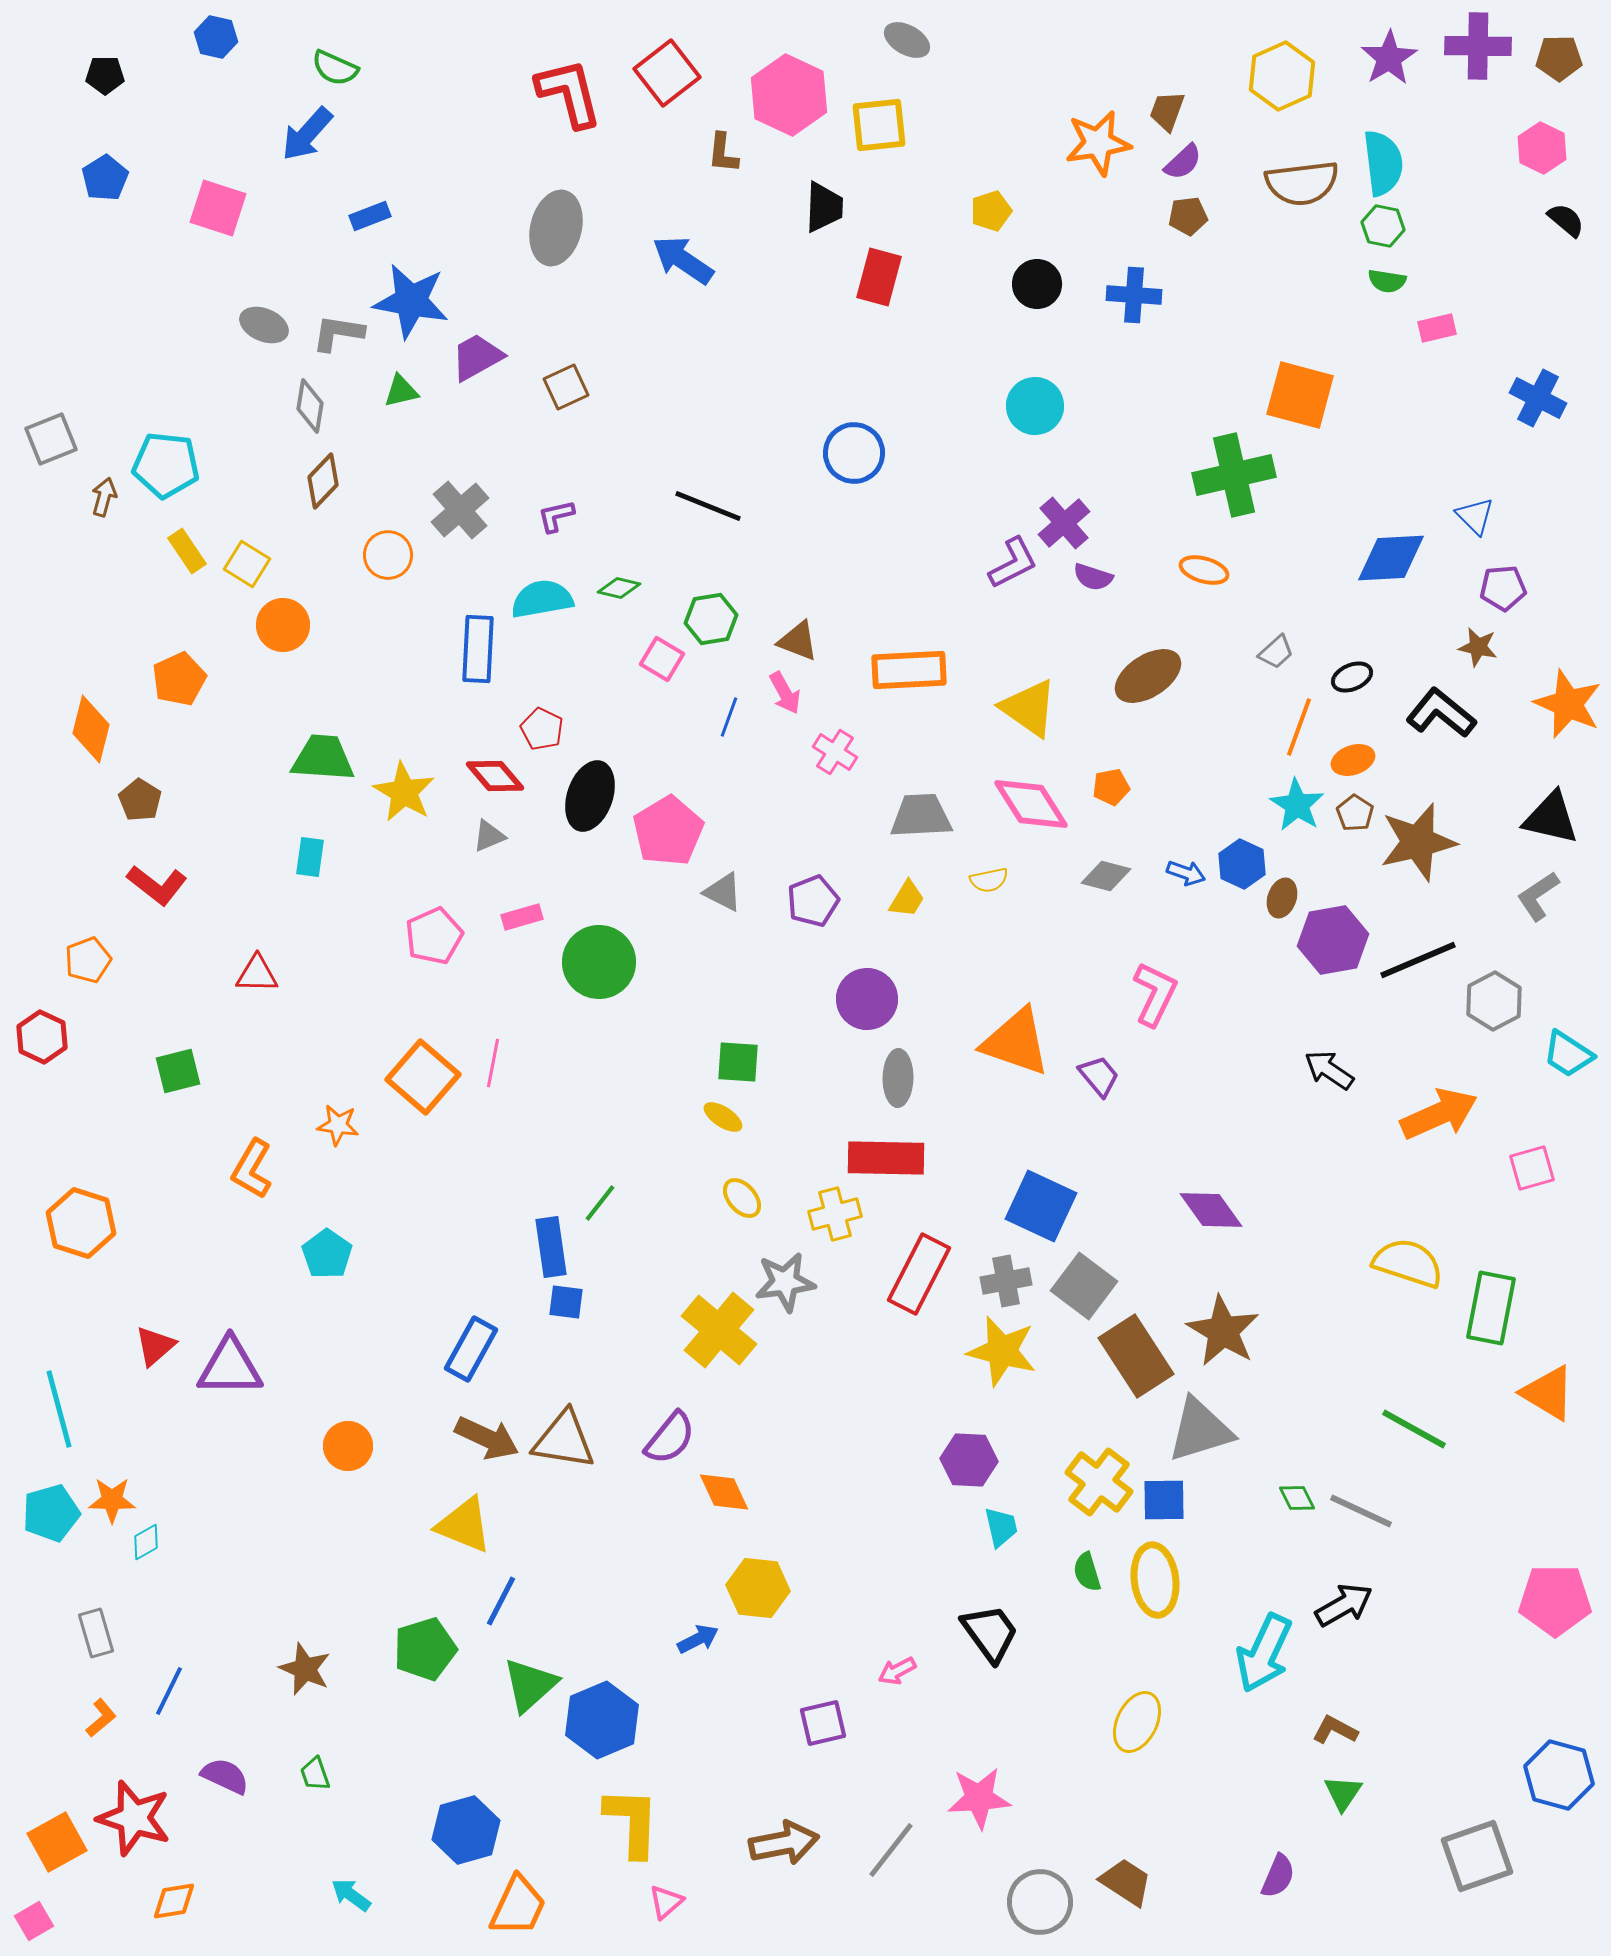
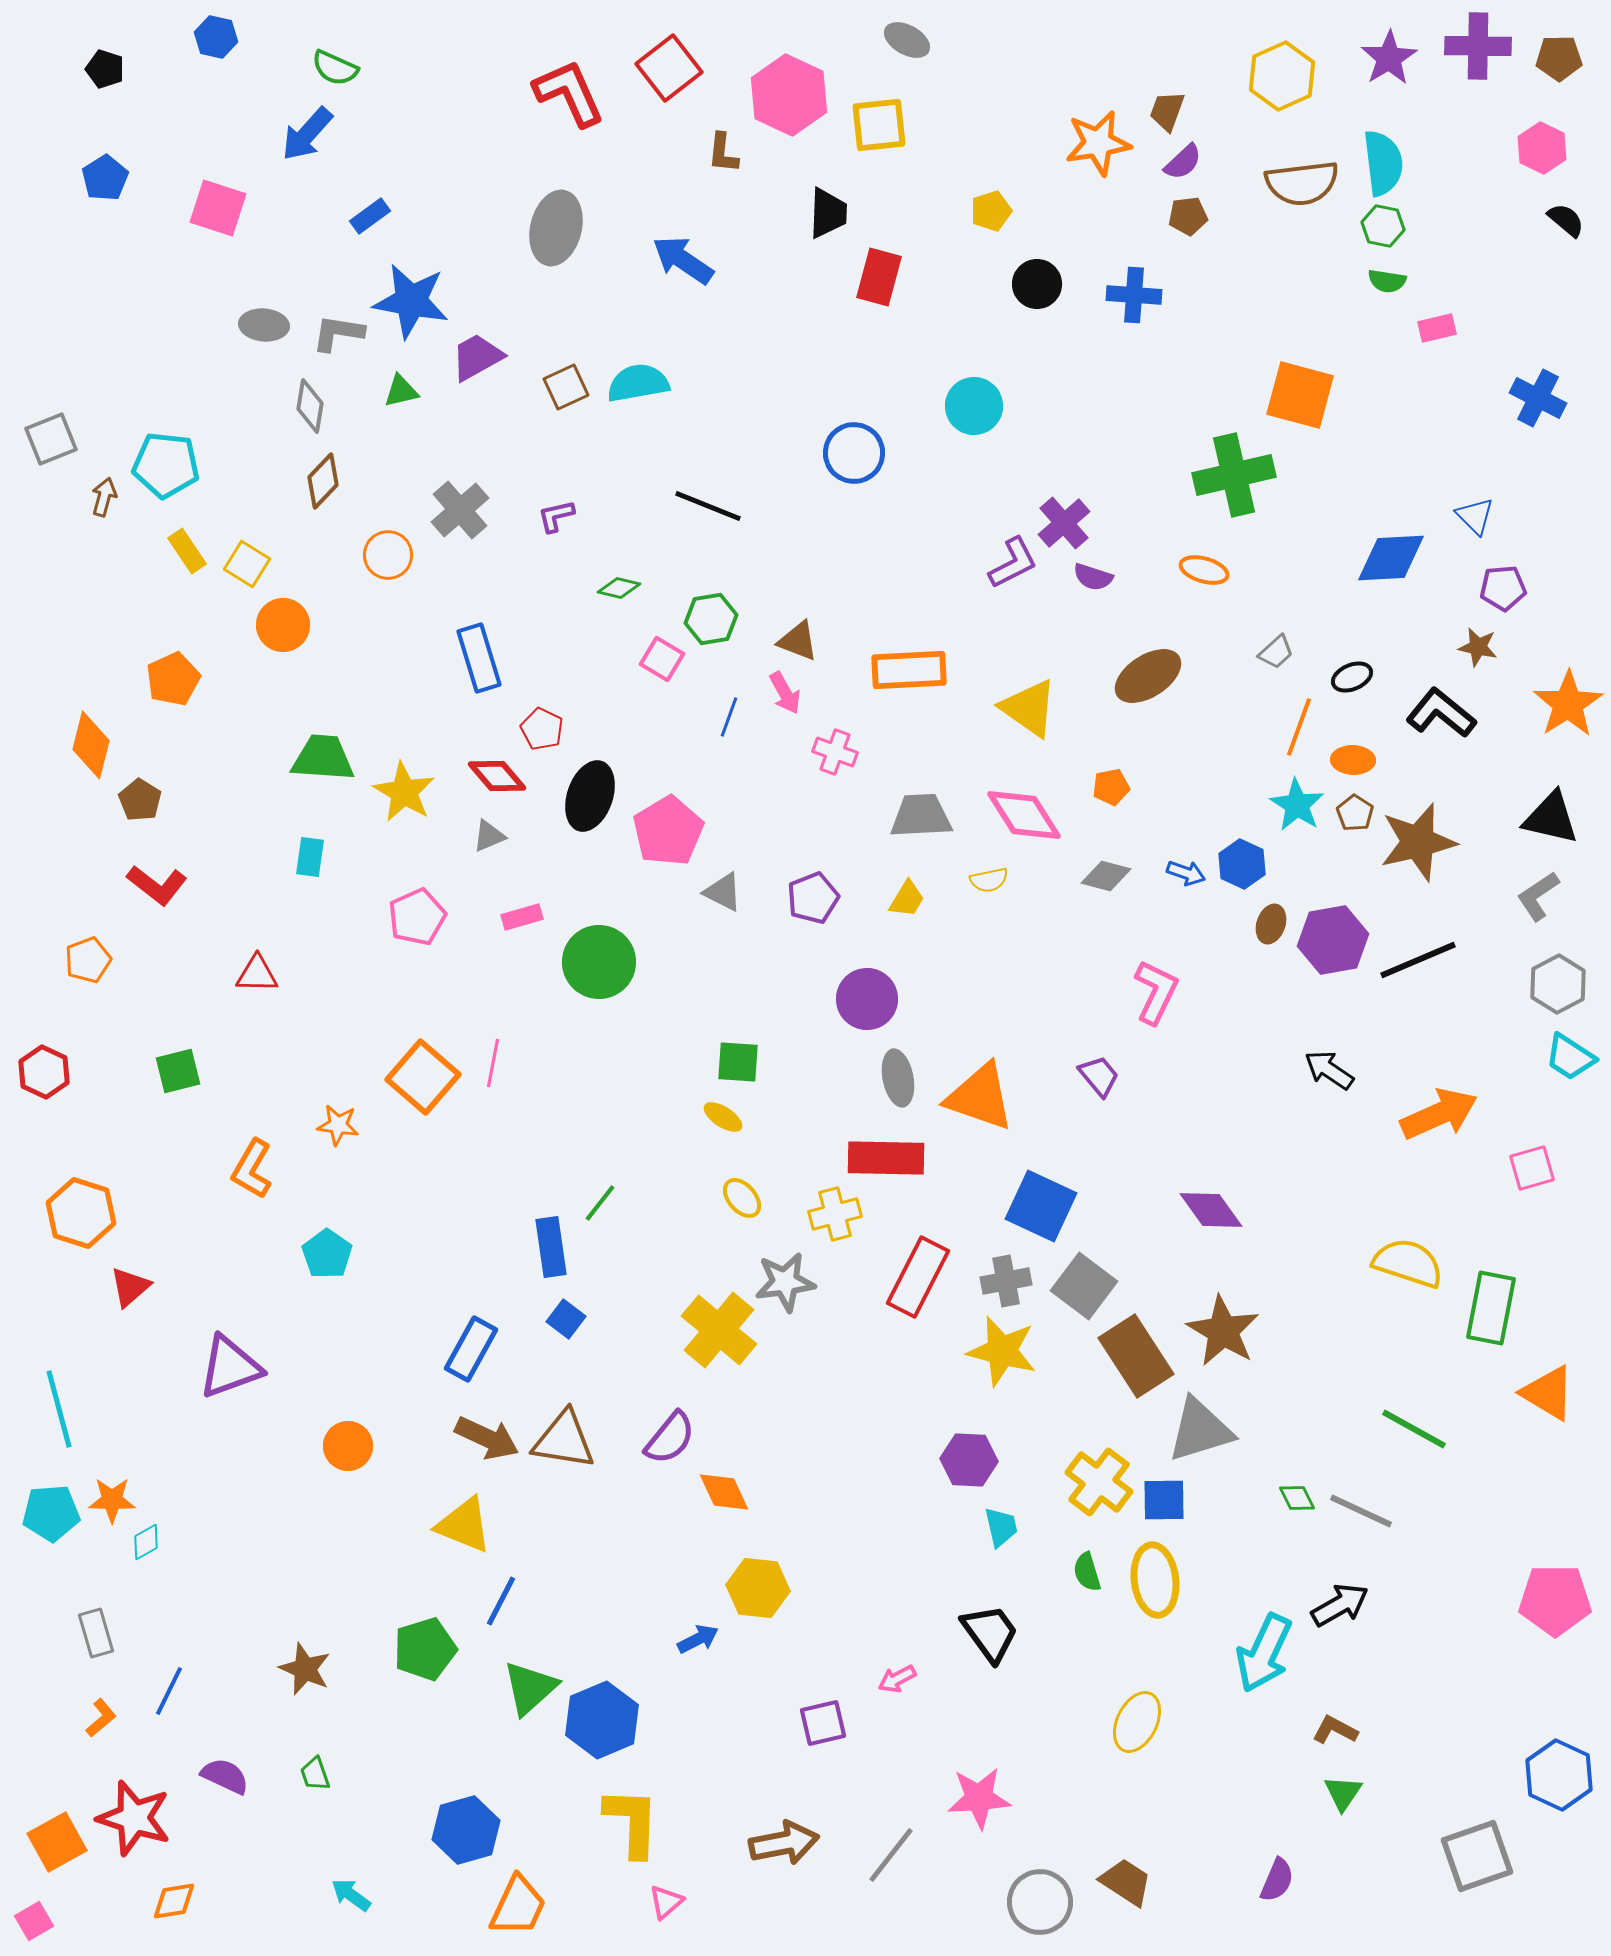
red square at (667, 73): moved 2 px right, 5 px up
black pentagon at (105, 75): moved 6 px up; rotated 18 degrees clockwise
red L-shape at (569, 93): rotated 10 degrees counterclockwise
black trapezoid at (824, 207): moved 4 px right, 6 px down
blue rectangle at (370, 216): rotated 15 degrees counterclockwise
gray ellipse at (264, 325): rotated 18 degrees counterclockwise
cyan circle at (1035, 406): moved 61 px left
cyan semicircle at (542, 599): moved 96 px right, 216 px up
blue rectangle at (478, 649): moved 1 px right, 9 px down; rotated 20 degrees counterclockwise
orange pentagon at (179, 679): moved 6 px left
orange star at (1568, 704): rotated 16 degrees clockwise
orange diamond at (91, 729): moved 16 px down
pink cross at (835, 752): rotated 12 degrees counterclockwise
orange ellipse at (1353, 760): rotated 21 degrees clockwise
red diamond at (495, 776): moved 2 px right
pink diamond at (1031, 804): moved 7 px left, 11 px down
brown ellipse at (1282, 898): moved 11 px left, 26 px down
purple pentagon at (813, 901): moved 3 px up
pink pentagon at (434, 936): moved 17 px left, 19 px up
pink L-shape at (1155, 994): moved 1 px right, 2 px up
gray hexagon at (1494, 1001): moved 64 px right, 17 px up
red hexagon at (42, 1037): moved 2 px right, 35 px down
orange triangle at (1016, 1042): moved 36 px left, 55 px down
cyan trapezoid at (1568, 1054): moved 2 px right, 3 px down
gray ellipse at (898, 1078): rotated 12 degrees counterclockwise
orange hexagon at (81, 1223): moved 10 px up
red rectangle at (919, 1274): moved 1 px left, 3 px down
blue square at (566, 1302): moved 17 px down; rotated 30 degrees clockwise
red triangle at (155, 1346): moved 25 px left, 59 px up
purple triangle at (230, 1367): rotated 20 degrees counterclockwise
cyan pentagon at (51, 1513): rotated 12 degrees clockwise
black arrow at (1344, 1605): moved 4 px left
pink arrow at (897, 1671): moved 8 px down
green triangle at (530, 1685): moved 3 px down
blue hexagon at (1559, 1775): rotated 10 degrees clockwise
gray line at (891, 1850): moved 5 px down
purple semicircle at (1278, 1876): moved 1 px left, 4 px down
